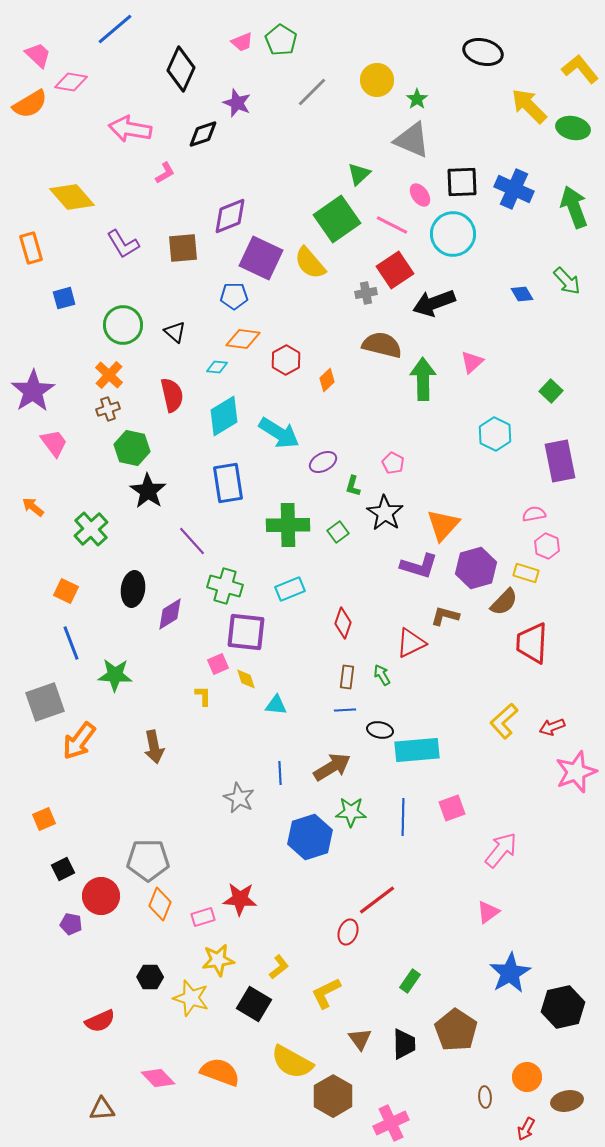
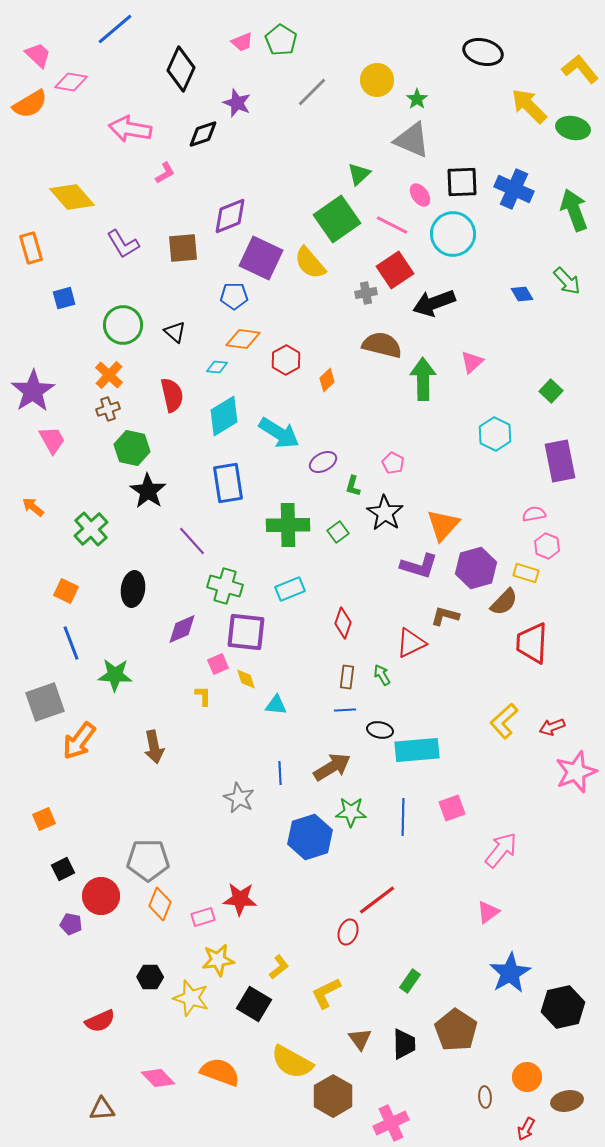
green arrow at (574, 207): moved 3 px down
pink trapezoid at (54, 443): moved 2 px left, 3 px up; rotated 8 degrees clockwise
purple diamond at (170, 614): moved 12 px right, 15 px down; rotated 8 degrees clockwise
